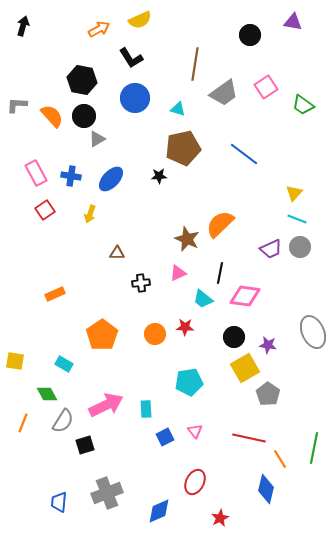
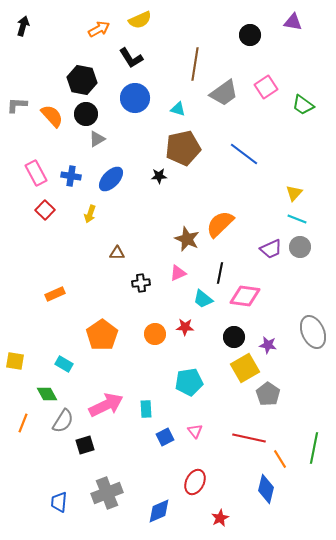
black circle at (84, 116): moved 2 px right, 2 px up
red square at (45, 210): rotated 12 degrees counterclockwise
